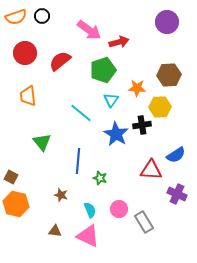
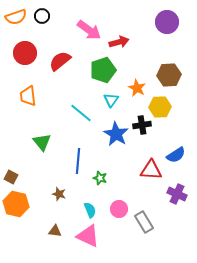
orange star: rotated 24 degrees clockwise
brown star: moved 2 px left, 1 px up
